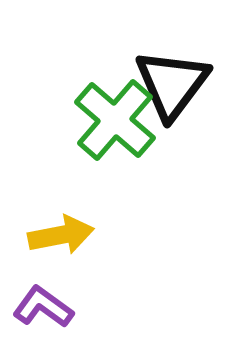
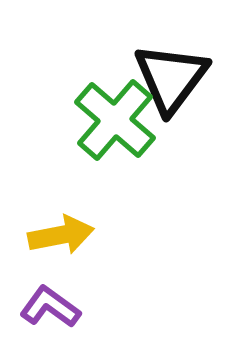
black triangle: moved 1 px left, 6 px up
purple L-shape: moved 7 px right
